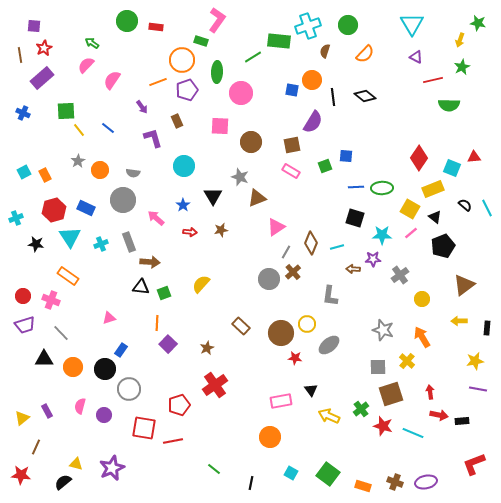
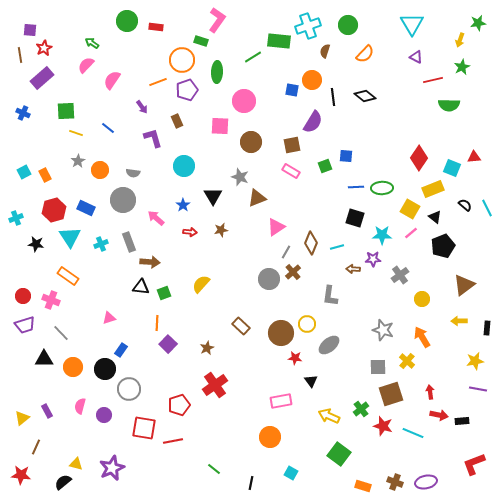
green star at (478, 23): rotated 21 degrees counterclockwise
purple square at (34, 26): moved 4 px left, 4 px down
pink circle at (241, 93): moved 3 px right, 8 px down
yellow line at (79, 130): moved 3 px left, 3 px down; rotated 32 degrees counterclockwise
black triangle at (311, 390): moved 9 px up
green square at (328, 474): moved 11 px right, 20 px up
